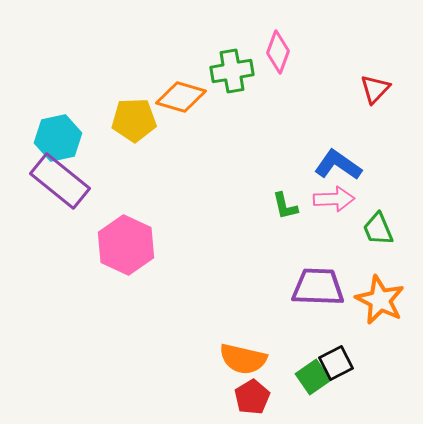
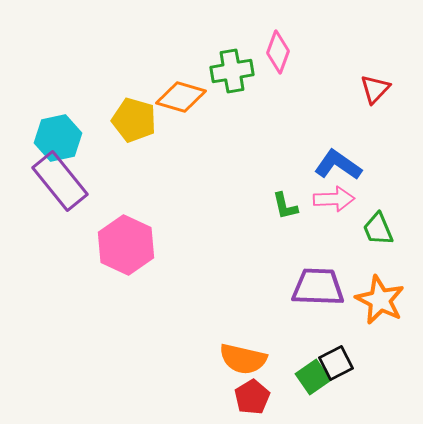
yellow pentagon: rotated 18 degrees clockwise
purple rectangle: rotated 12 degrees clockwise
